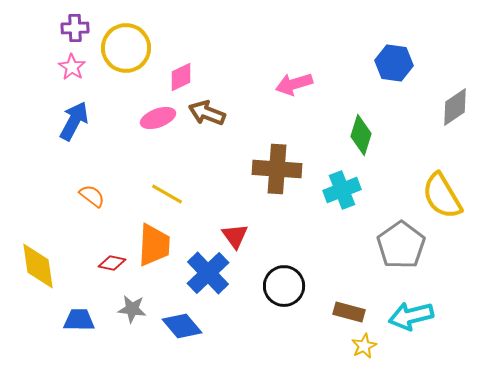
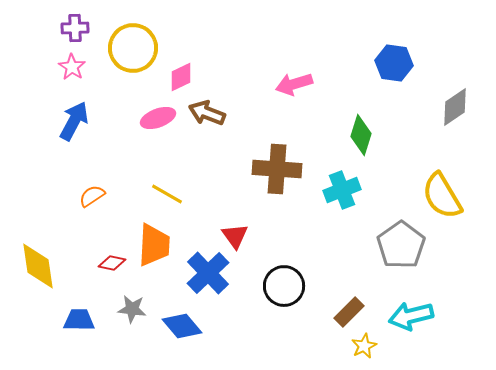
yellow circle: moved 7 px right
orange semicircle: rotated 72 degrees counterclockwise
brown rectangle: rotated 60 degrees counterclockwise
